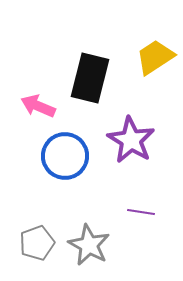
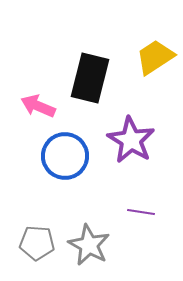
gray pentagon: rotated 24 degrees clockwise
